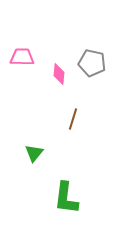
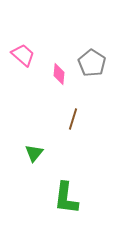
pink trapezoid: moved 1 px right, 2 px up; rotated 40 degrees clockwise
gray pentagon: rotated 20 degrees clockwise
